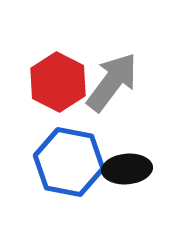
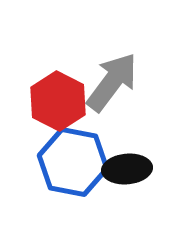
red hexagon: moved 19 px down
blue hexagon: moved 4 px right
